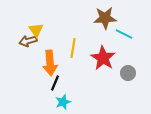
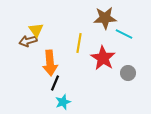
yellow line: moved 6 px right, 5 px up
